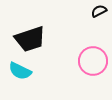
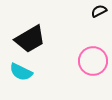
black trapezoid: rotated 12 degrees counterclockwise
cyan semicircle: moved 1 px right, 1 px down
